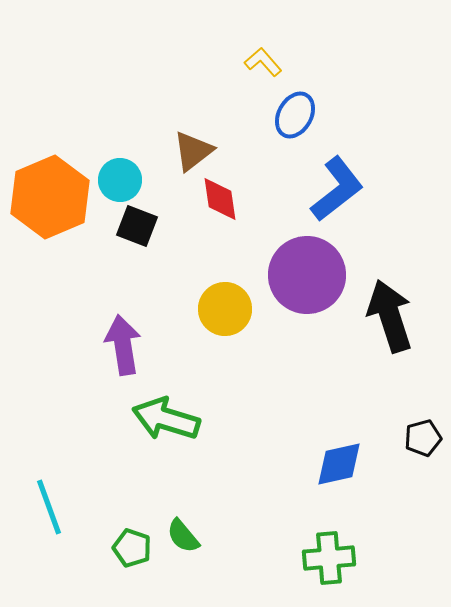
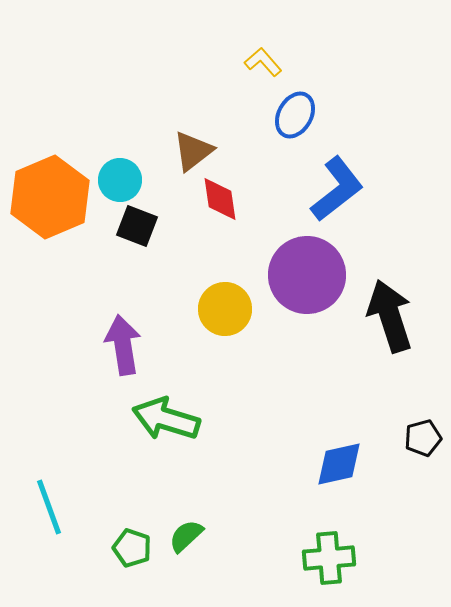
green semicircle: moved 3 px right; rotated 87 degrees clockwise
